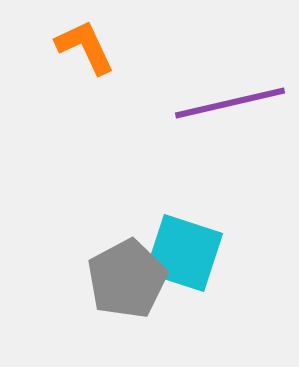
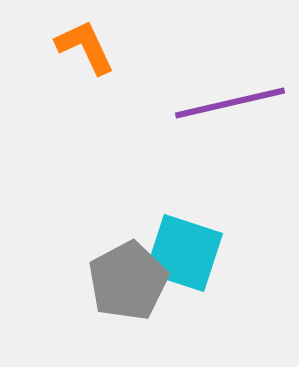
gray pentagon: moved 1 px right, 2 px down
